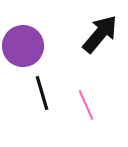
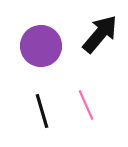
purple circle: moved 18 px right
black line: moved 18 px down
